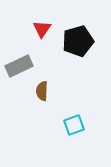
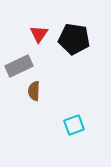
red triangle: moved 3 px left, 5 px down
black pentagon: moved 4 px left, 2 px up; rotated 24 degrees clockwise
brown semicircle: moved 8 px left
